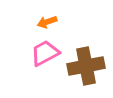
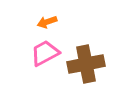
brown cross: moved 2 px up
